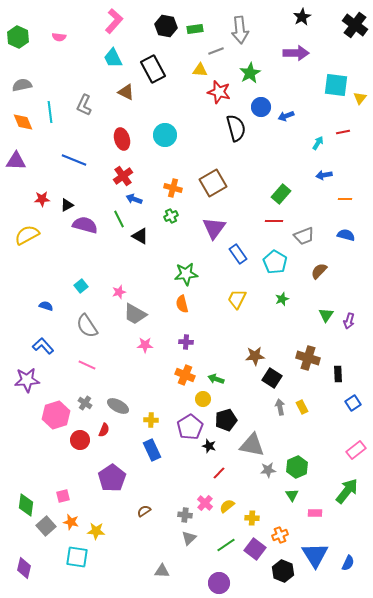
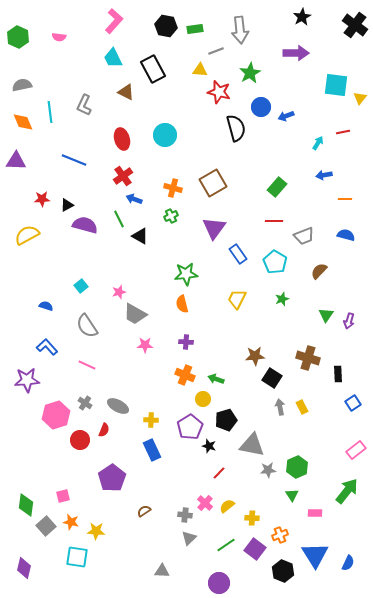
green rectangle at (281, 194): moved 4 px left, 7 px up
blue L-shape at (43, 346): moved 4 px right, 1 px down
